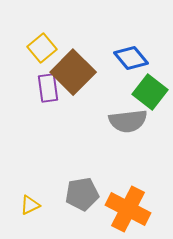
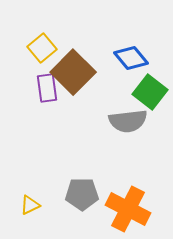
purple rectangle: moved 1 px left
gray pentagon: rotated 8 degrees clockwise
